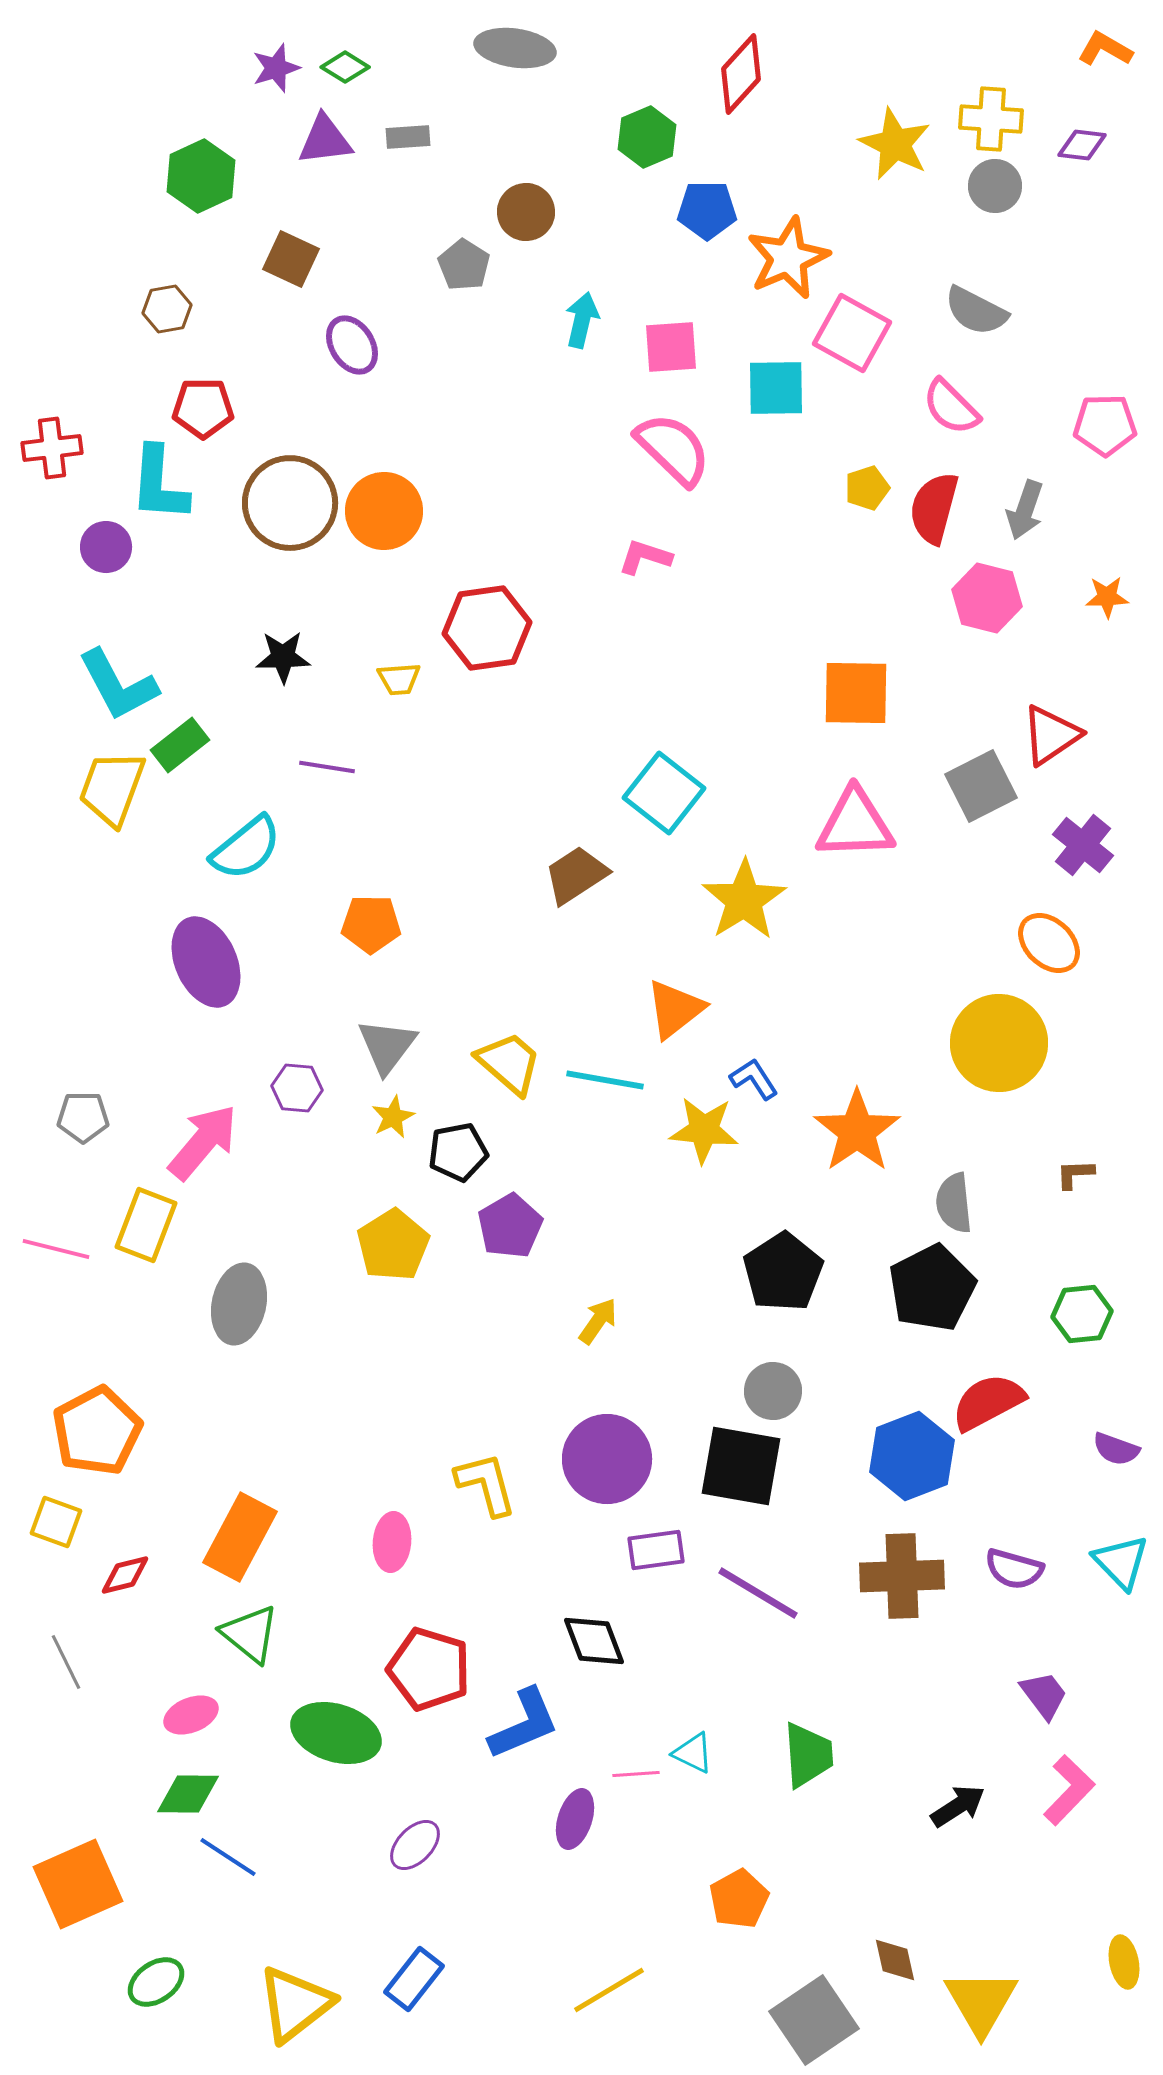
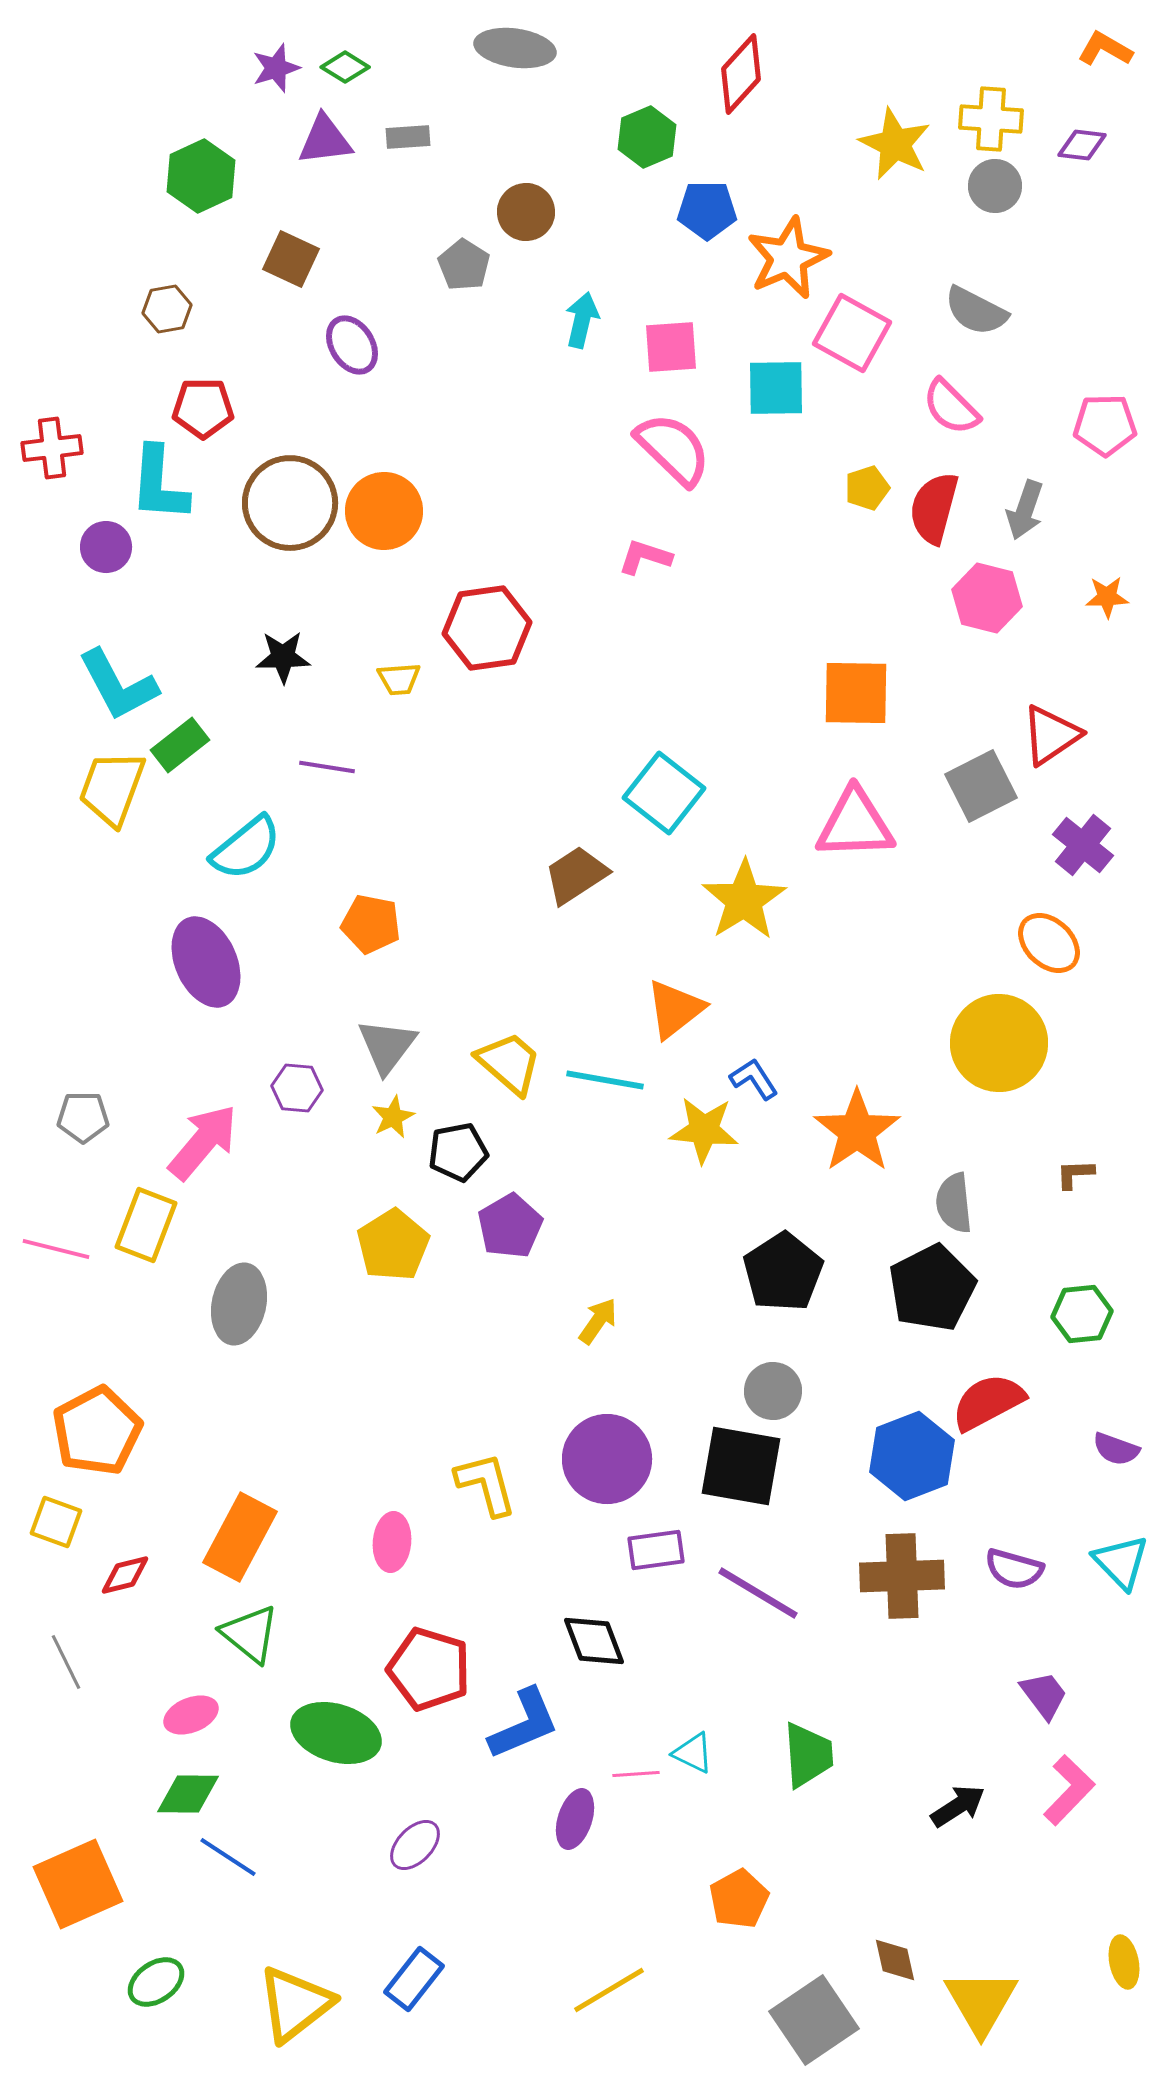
orange pentagon at (371, 924): rotated 10 degrees clockwise
